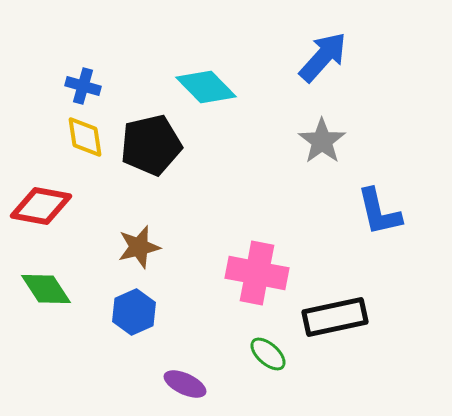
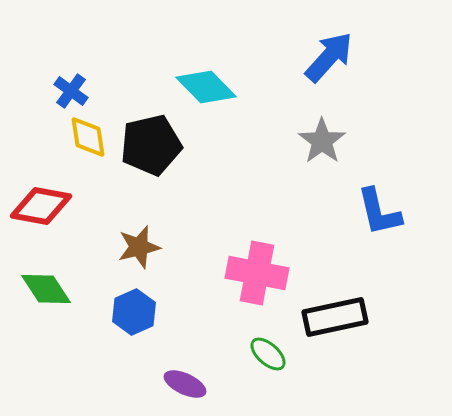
blue arrow: moved 6 px right
blue cross: moved 12 px left, 5 px down; rotated 20 degrees clockwise
yellow diamond: moved 3 px right
